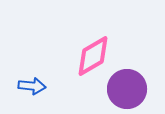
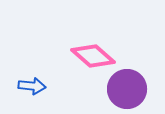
pink diamond: rotated 72 degrees clockwise
